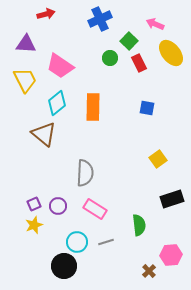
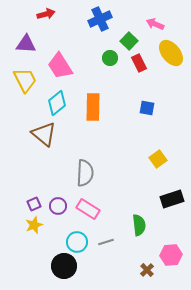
pink trapezoid: rotated 24 degrees clockwise
pink rectangle: moved 7 px left
brown cross: moved 2 px left, 1 px up
